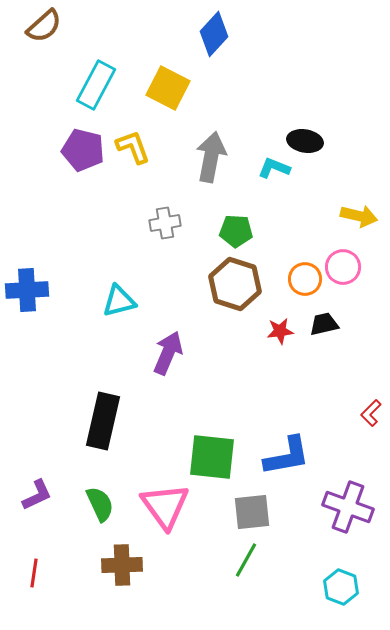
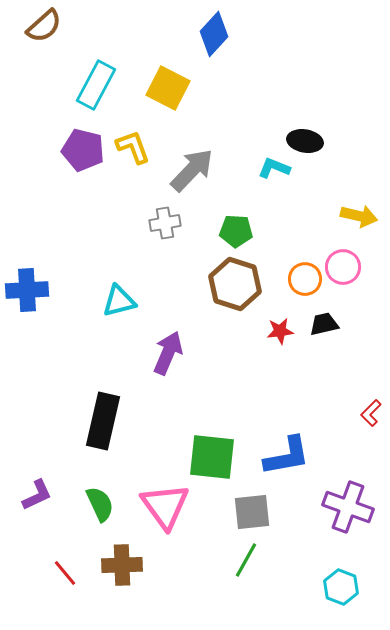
gray arrow: moved 19 px left, 13 px down; rotated 33 degrees clockwise
red line: moved 31 px right; rotated 48 degrees counterclockwise
